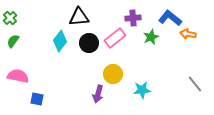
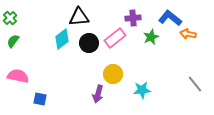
cyan diamond: moved 2 px right, 2 px up; rotated 15 degrees clockwise
blue square: moved 3 px right
